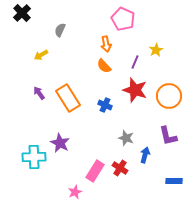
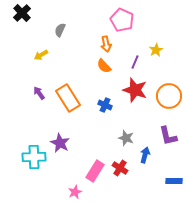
pink pentagon: moved 1 px left, 1 px down
